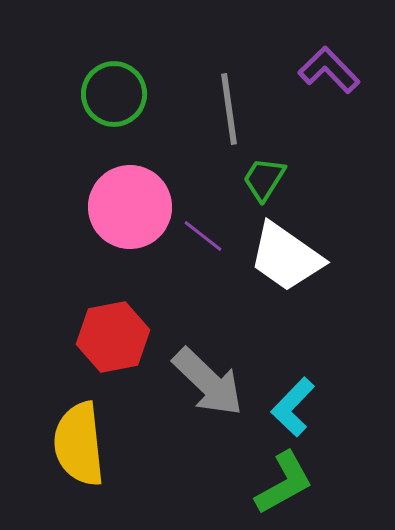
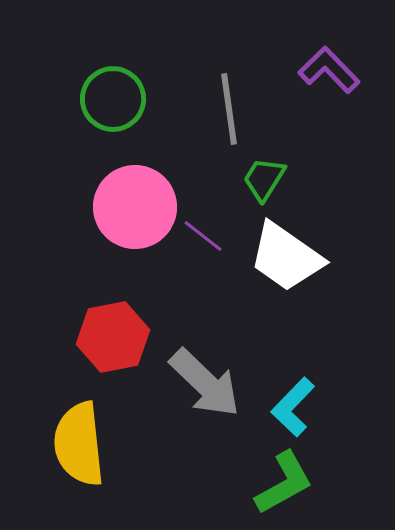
green circle: moved 1 px left, 5 px down
pink circle: moved 5 px right
gray arrow: moved 3 px left, 1 px down
